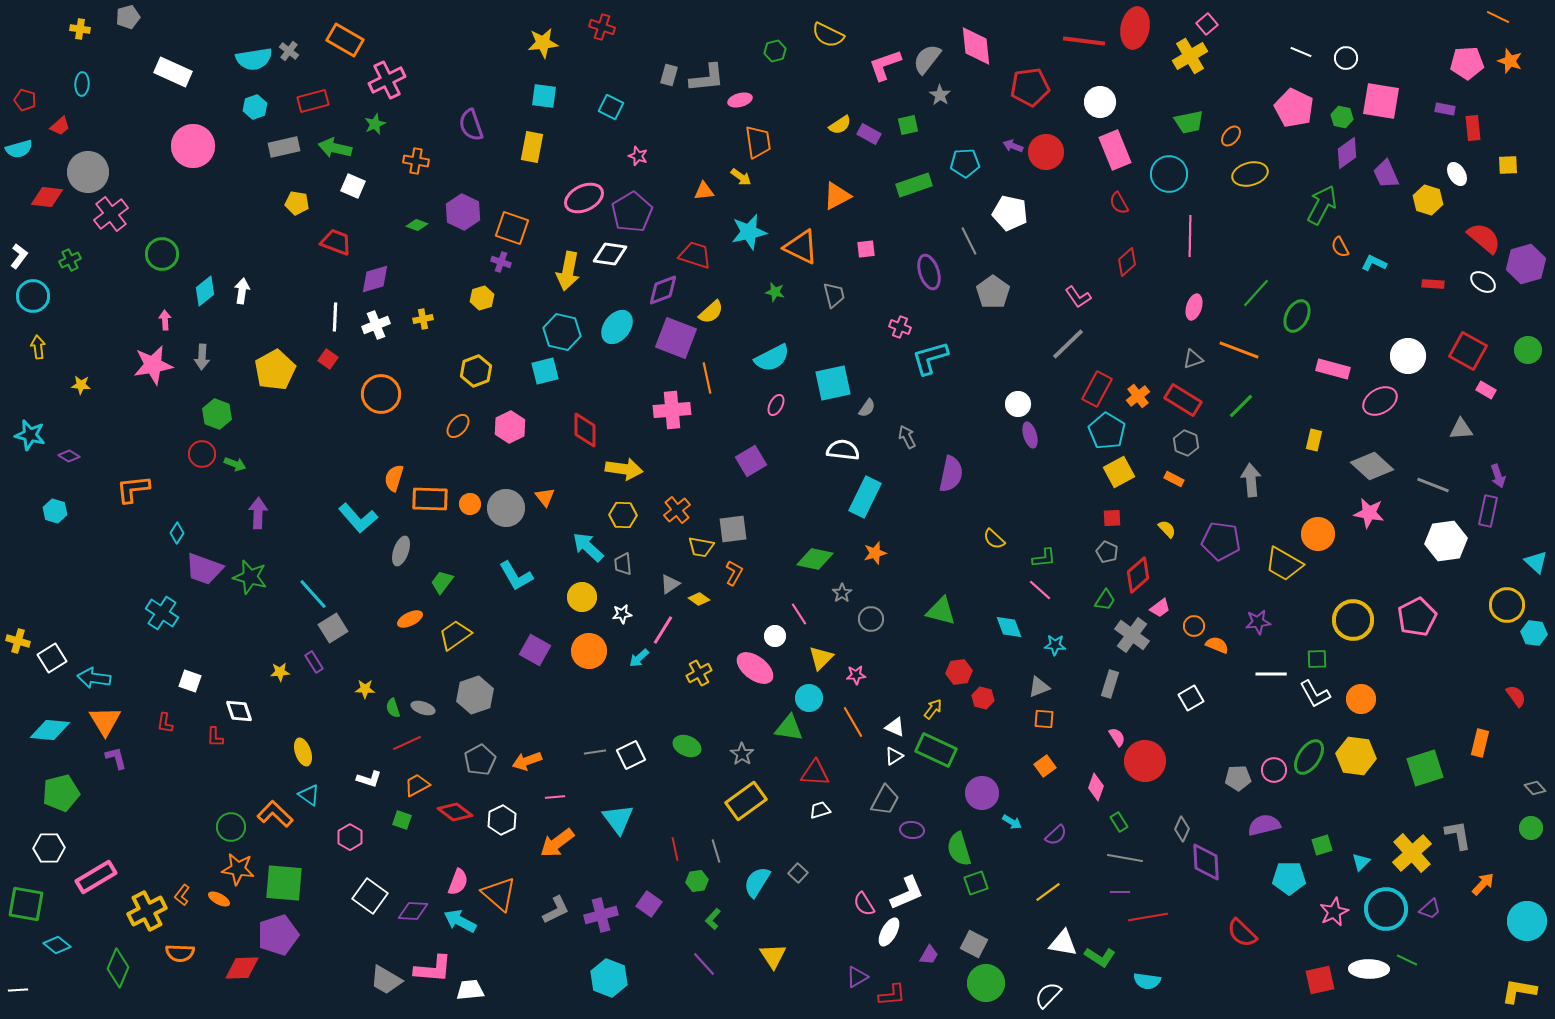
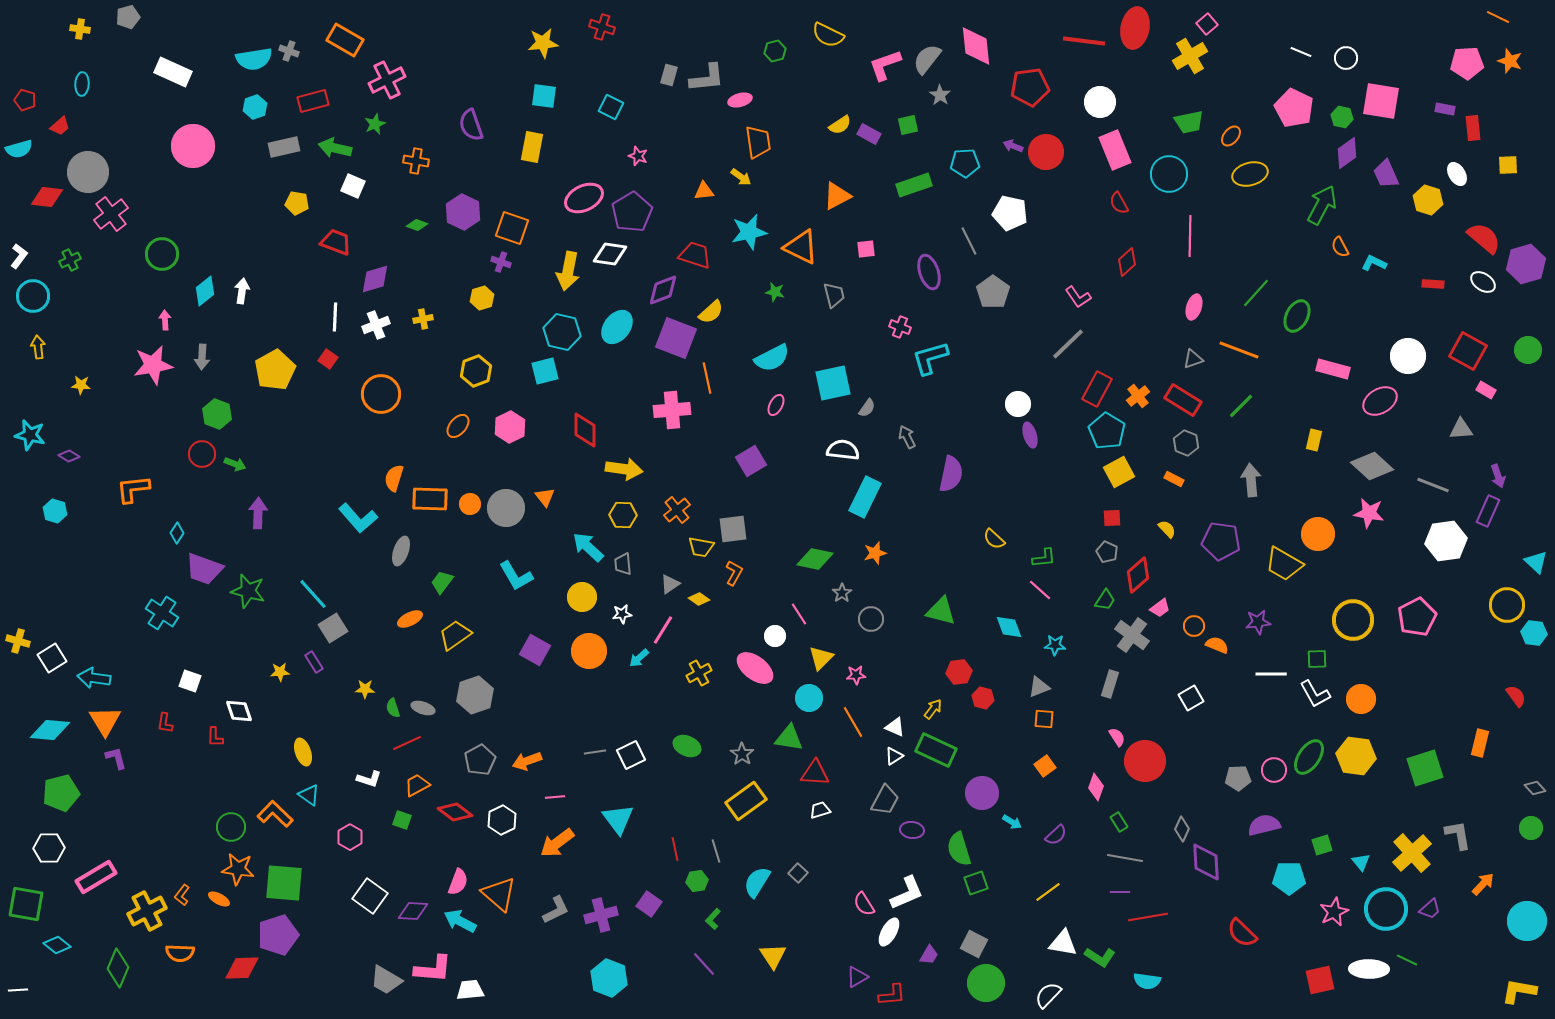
gray cross at (289, 51): rotated 18 degrees counterclockwise
purple rectangle at (1488, 511): rotated 12 degrees clockwise
green star at (250, 577): moved 2 px left, 14 px down
green triangle at (789, 728): moved 10 px down
cyan triangle at (1361, 862): rotated 24 degrees counterclockwise
